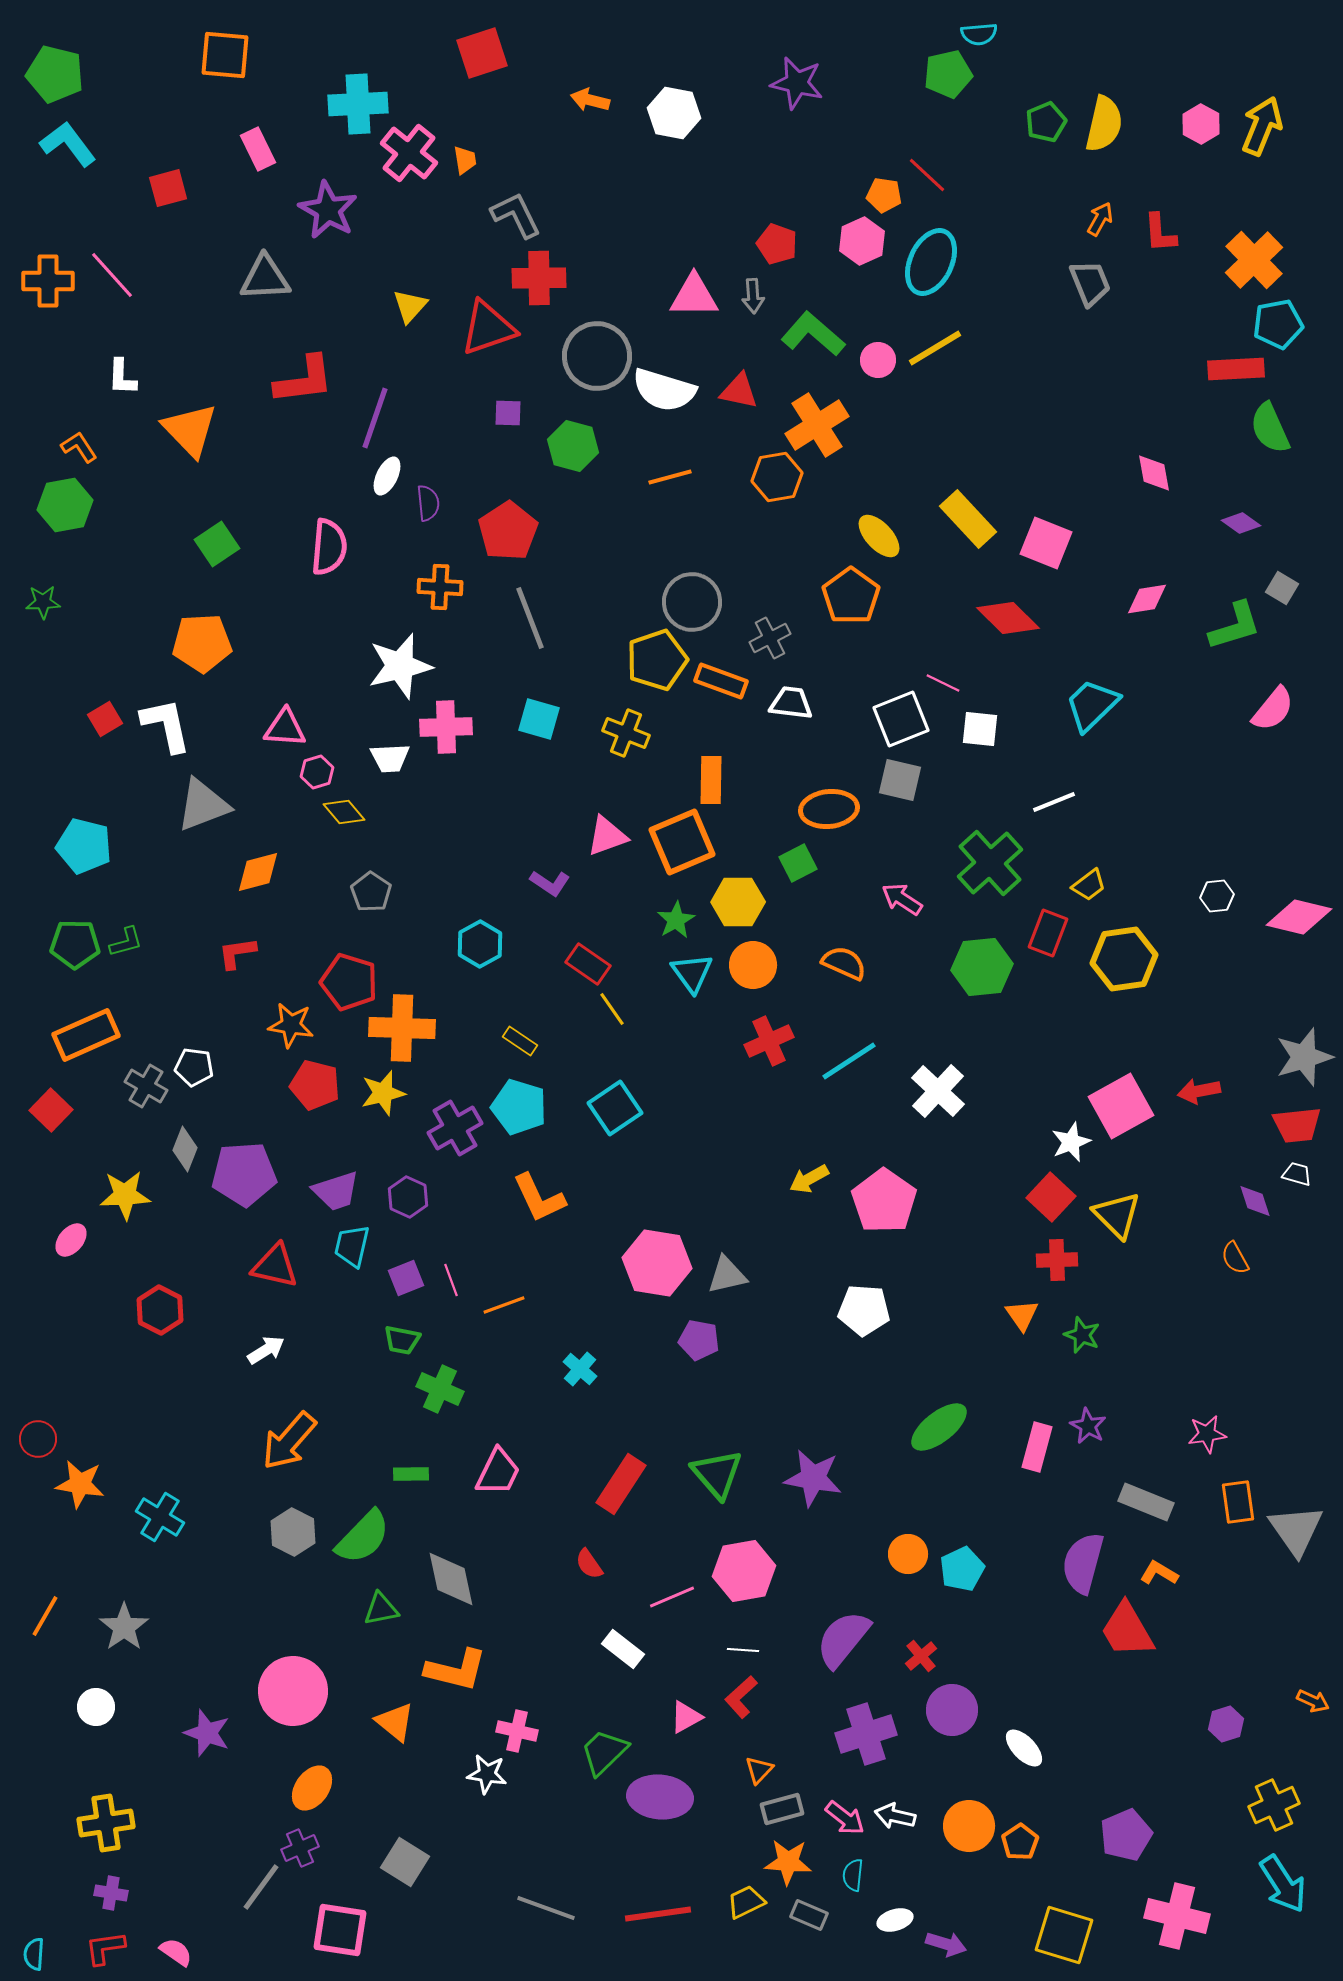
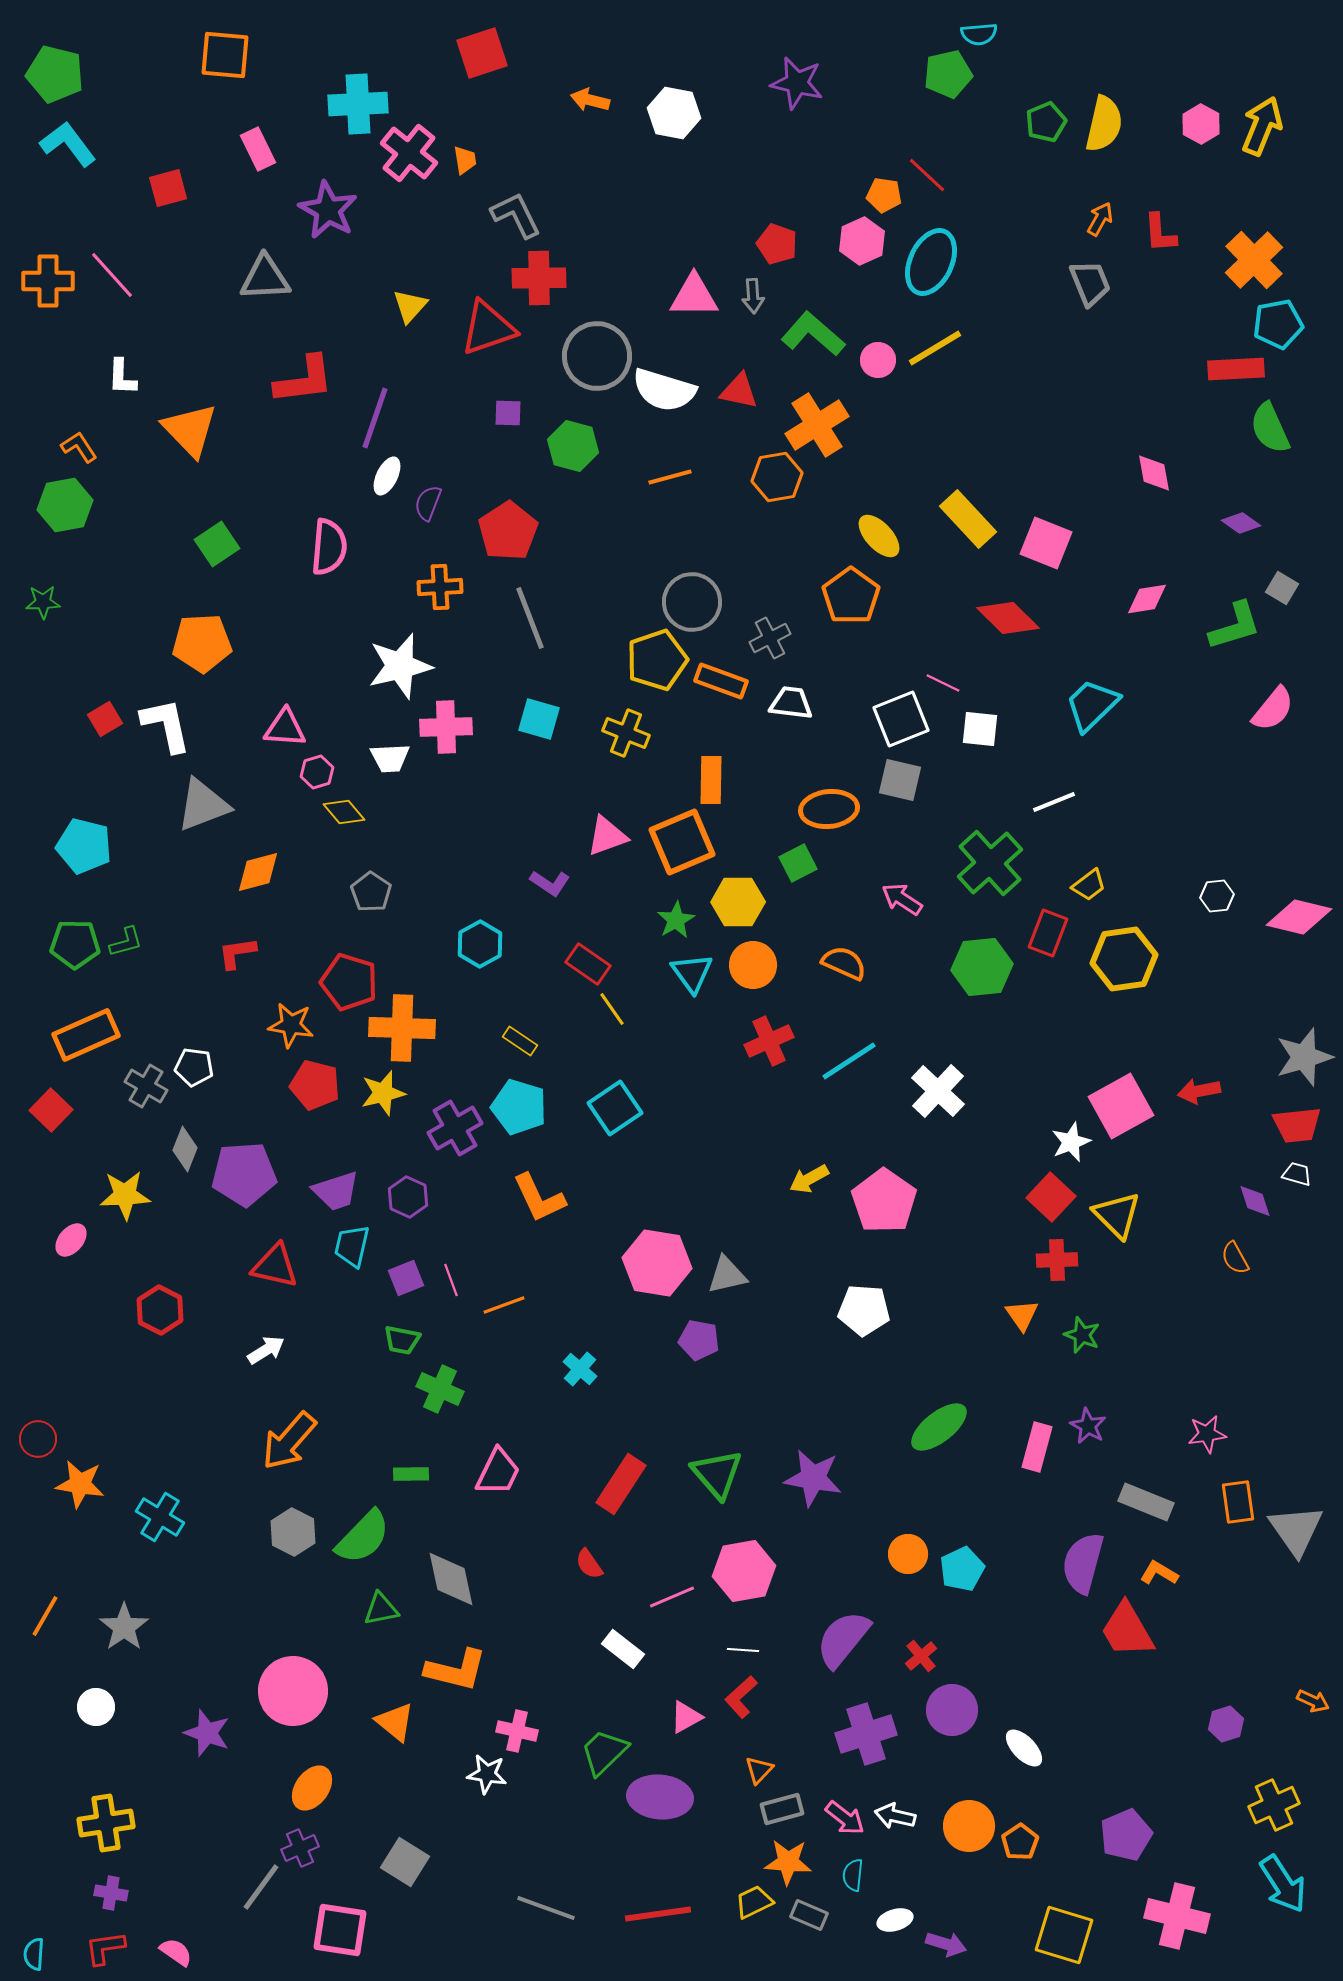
purple semicircle at (428, 503): rotated 153 degrees counterclockwise
orange cross at (440, 587): rotated 6 degrees counterclockwise
yellow trapezoid at (746, 1902): moved 8 px right
